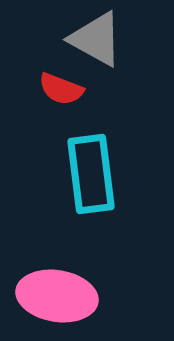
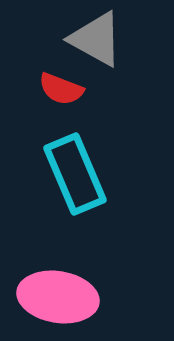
cyan rectangle: moved 16 px left; rotated 16 degrees counterclockwise
pink ellipse: moved 1 px right, 1 px down
